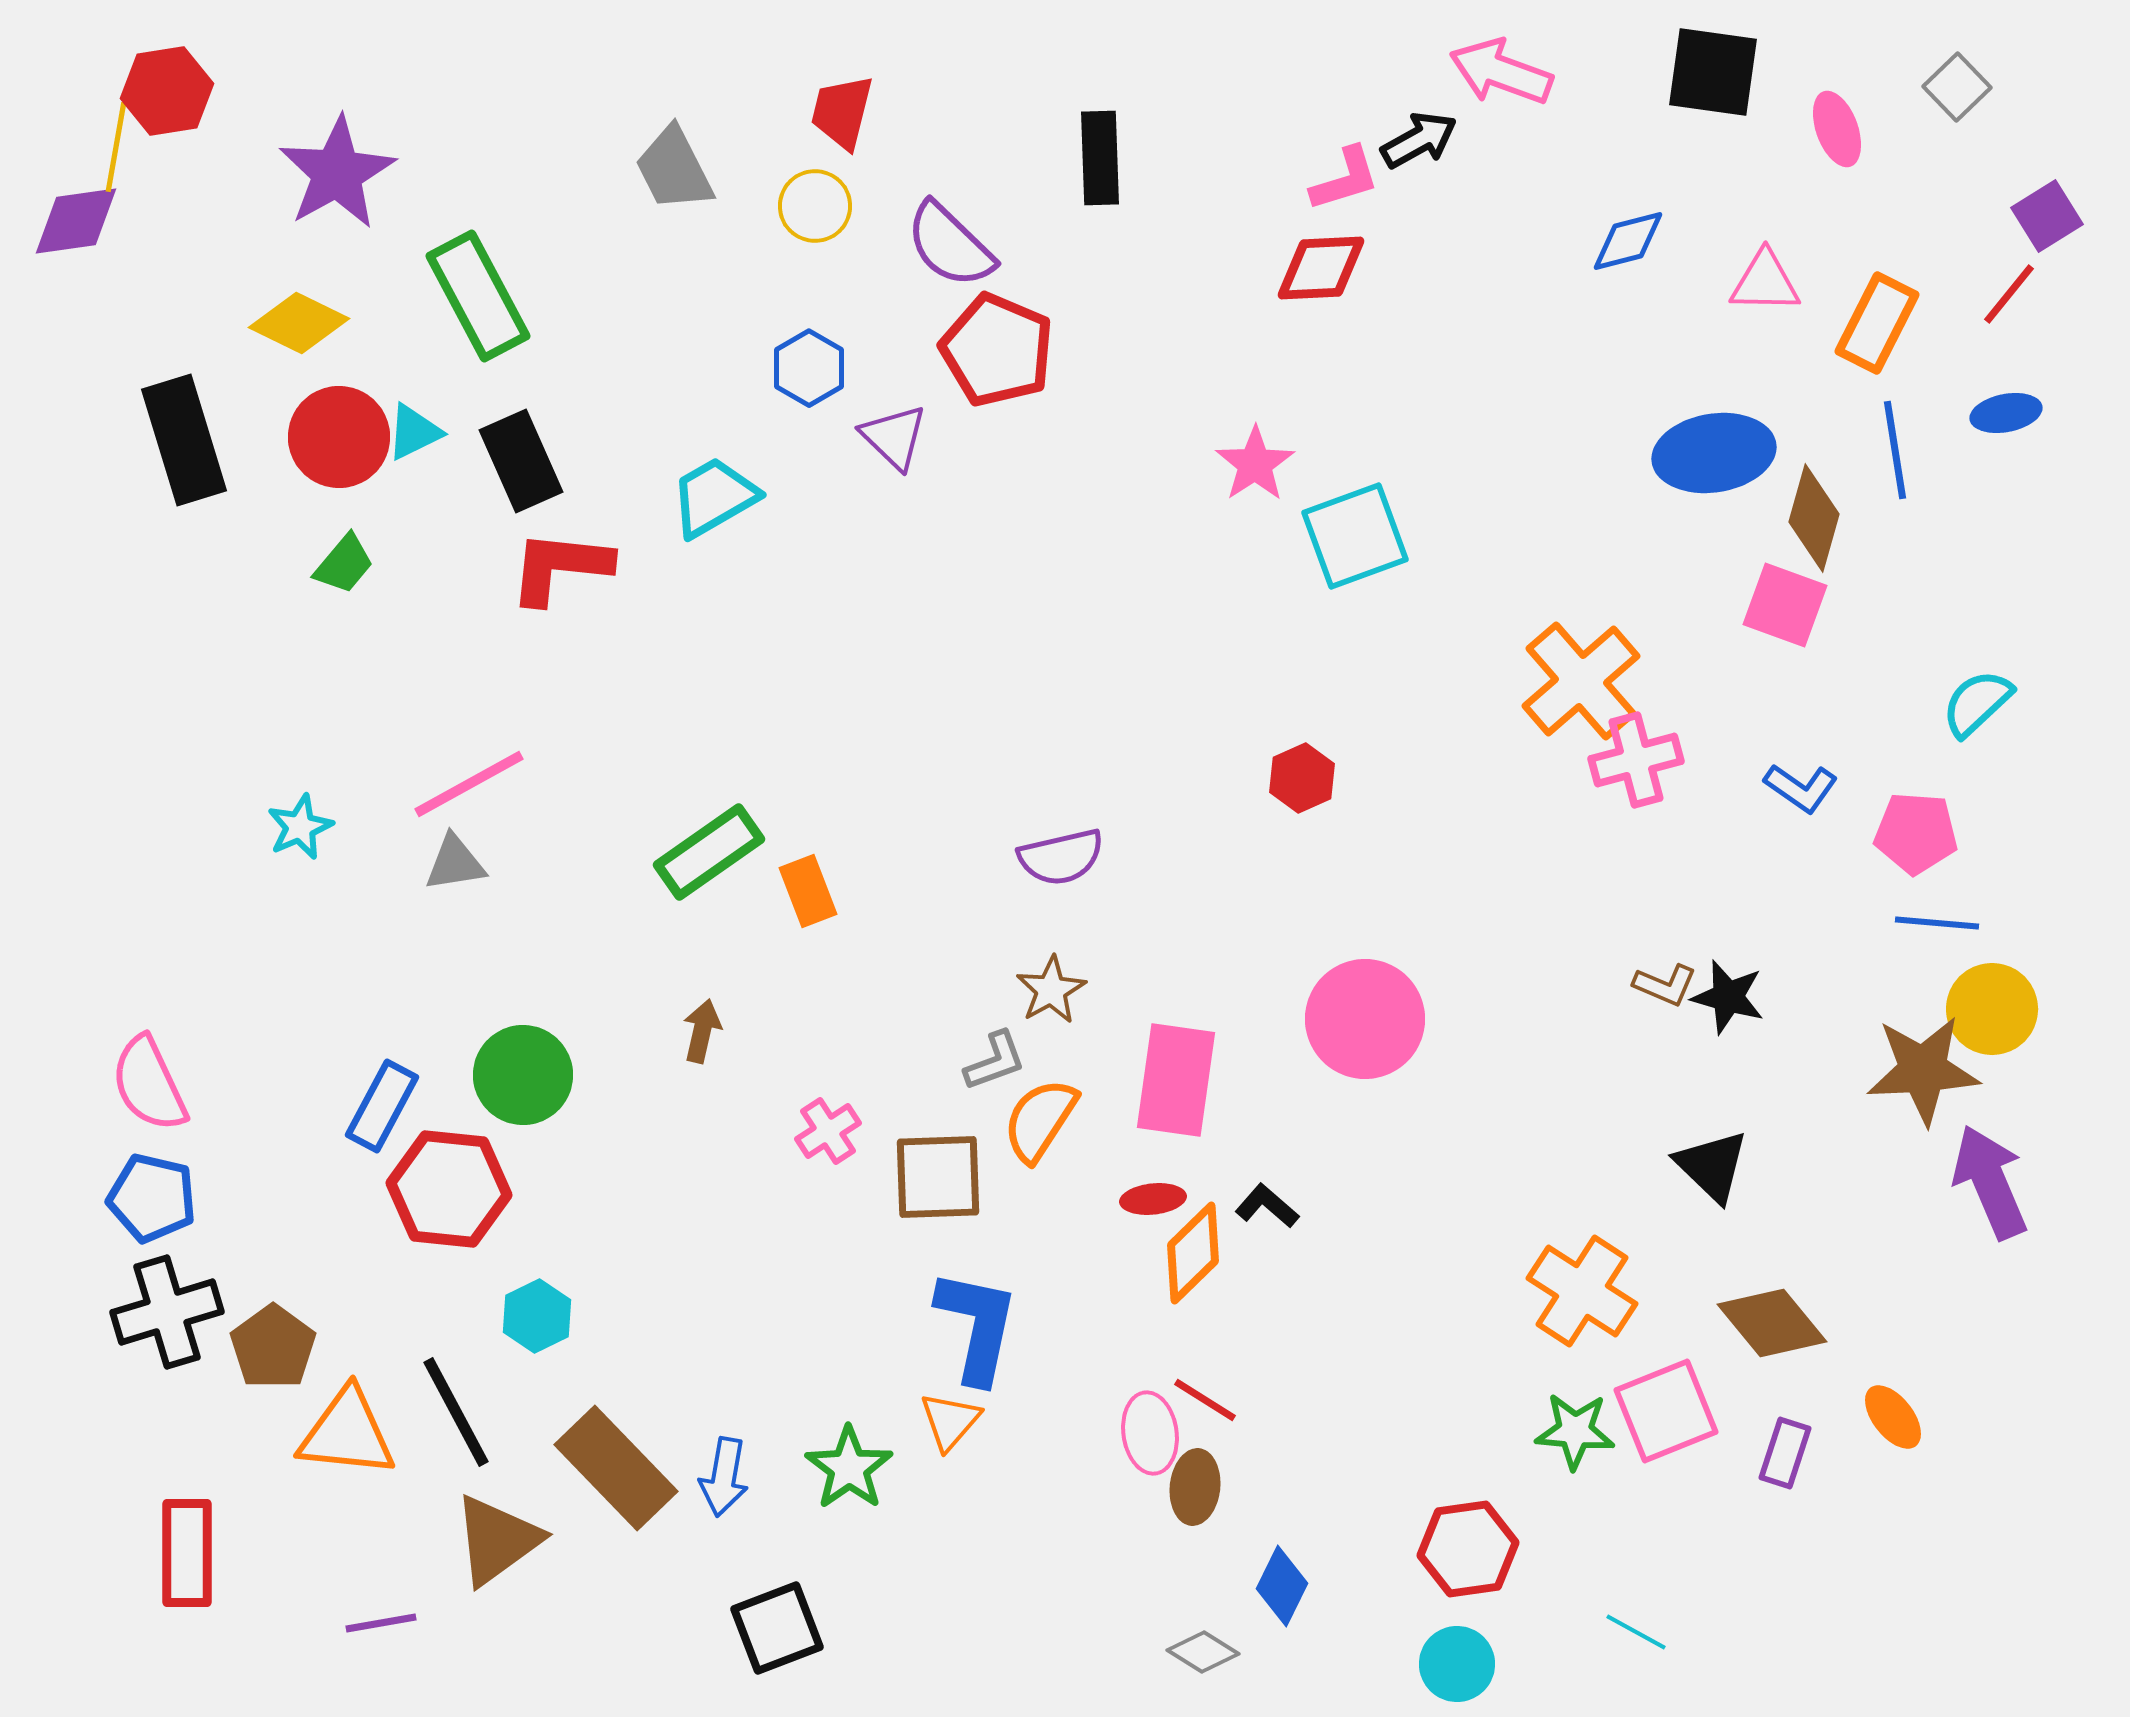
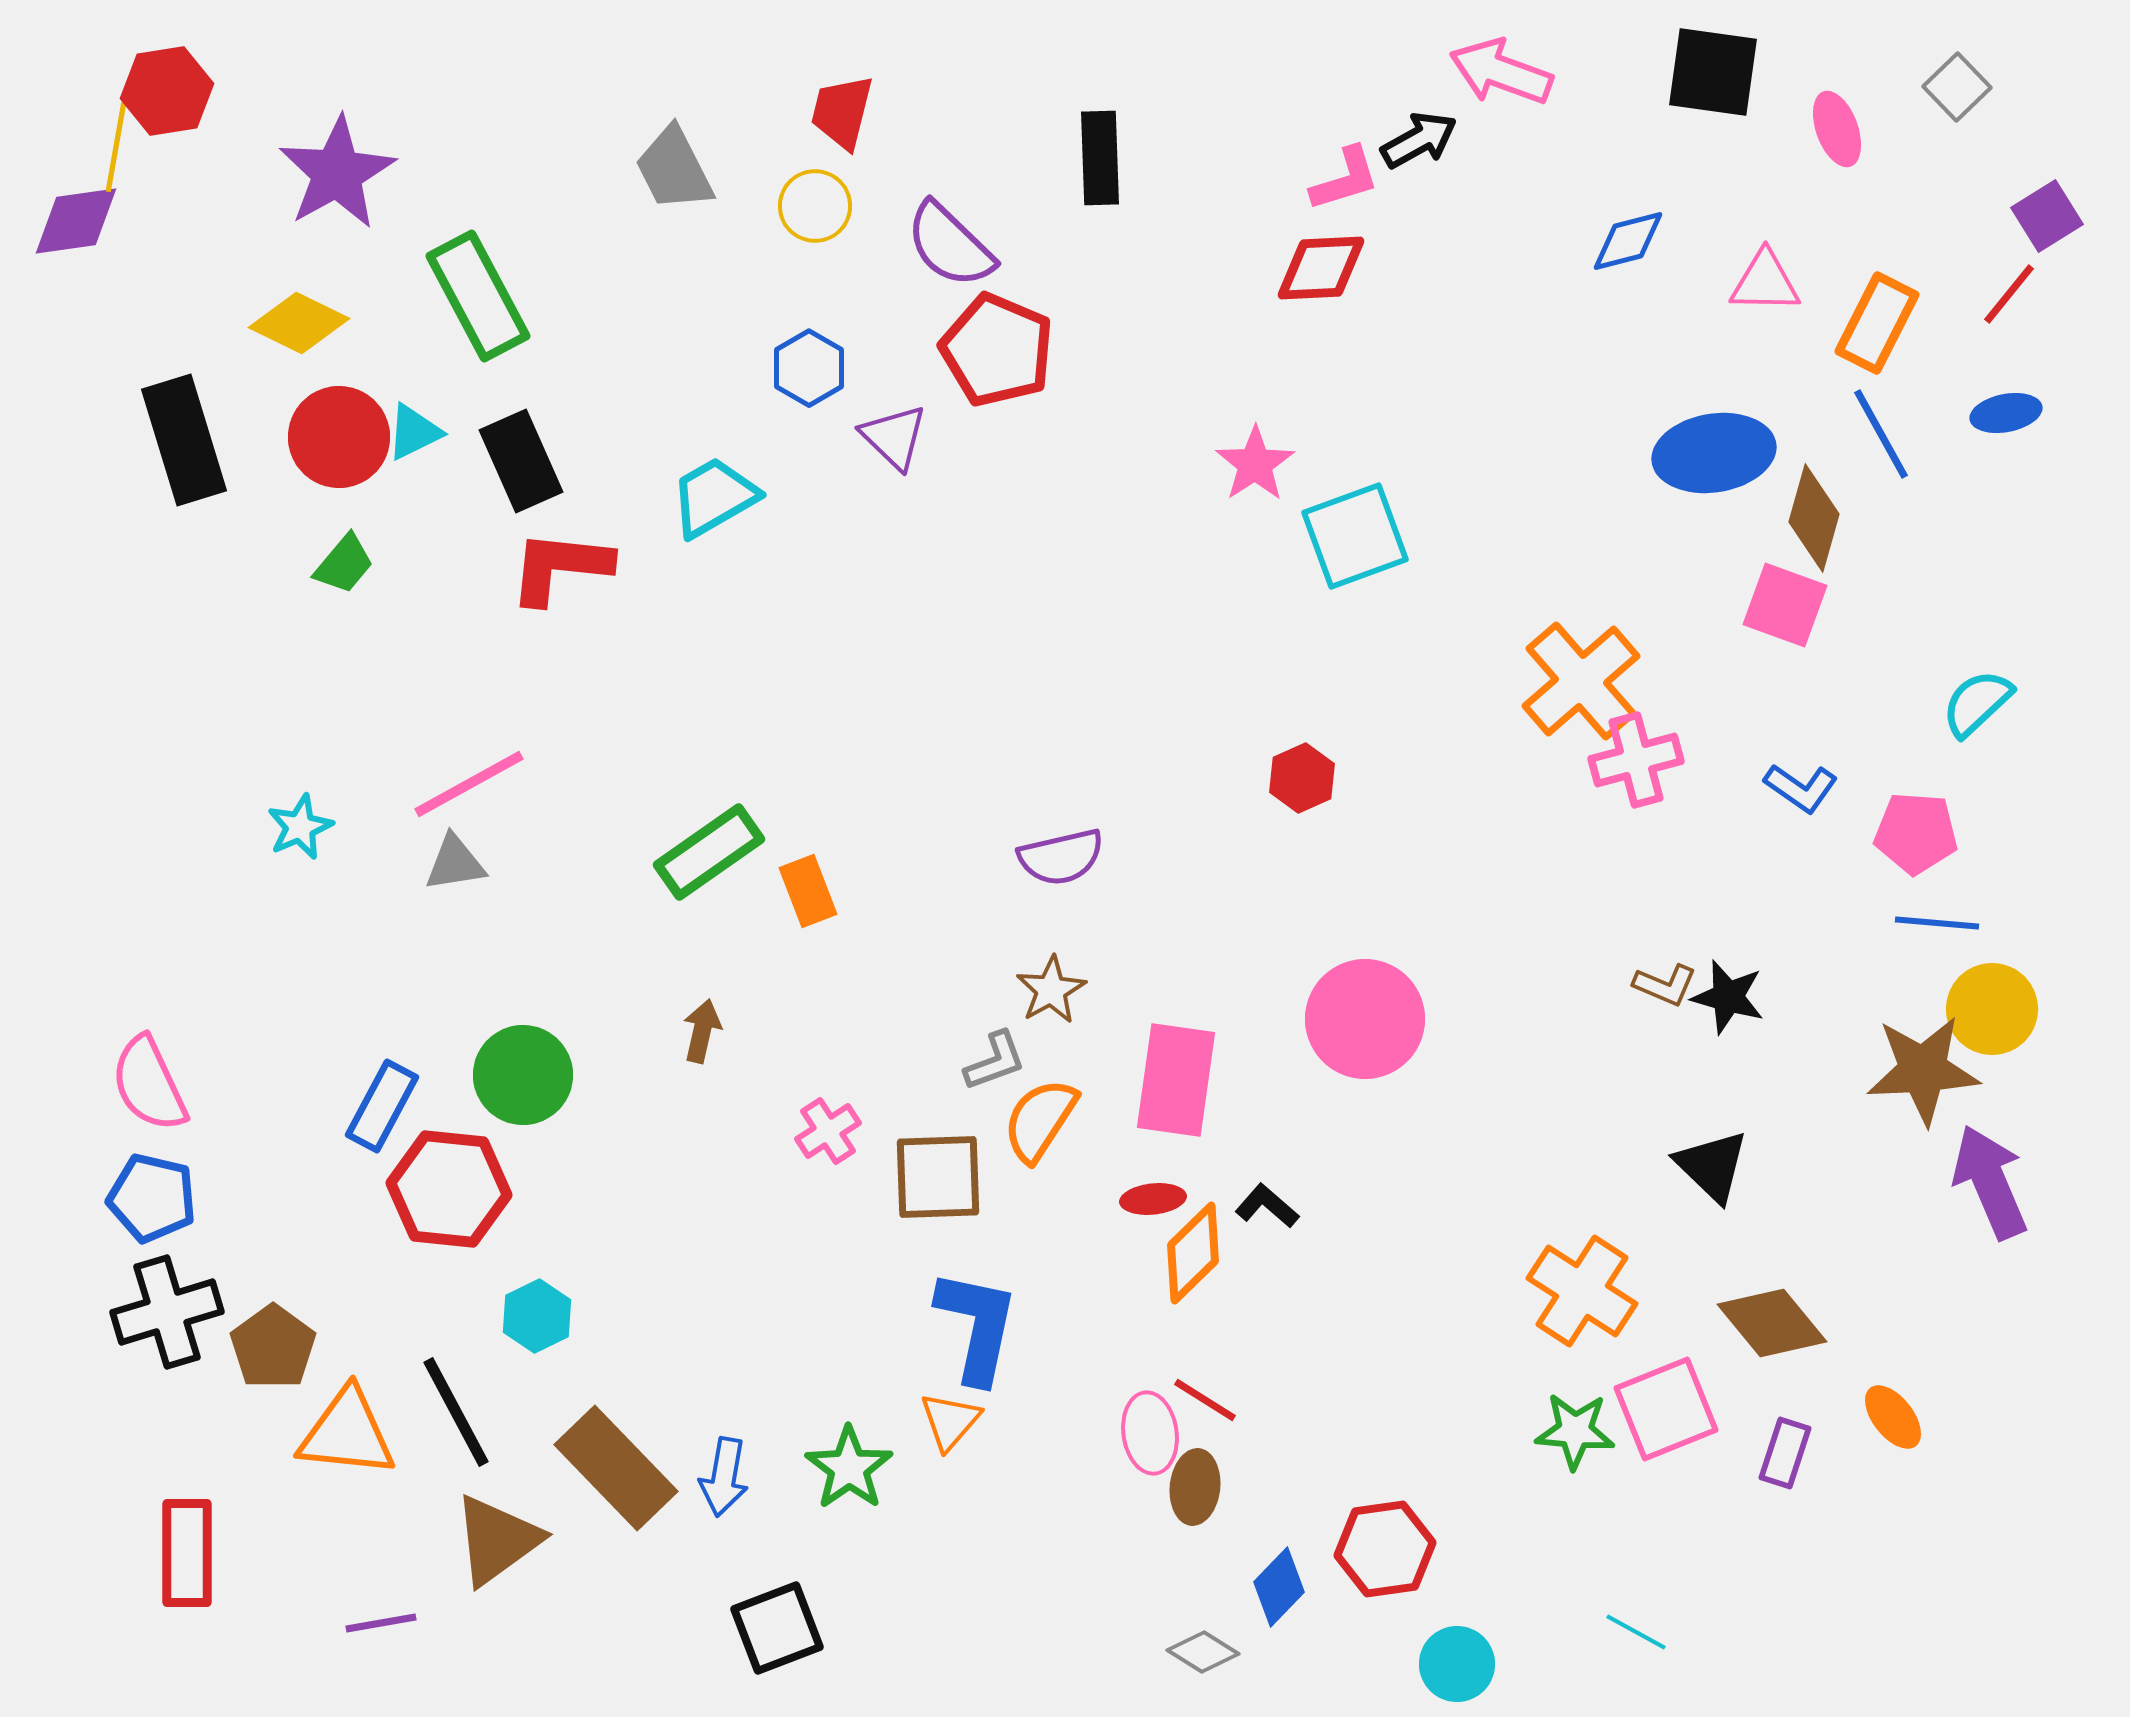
blue line at (1895, 450): moved 14 px left, 16 px up; rotated 20 degrees counterclockwise
pink square at (1666, 1411): moved 2 px up
red hexagon at (1468, 1549): moved 83 px left
blue diamond at (1282, 1586): moved 3 px left, 1 px down; rotated 18 degrees clockwise
